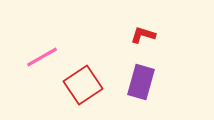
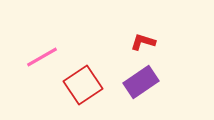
red L-shape: moved 7 px down
purple rectangle: rotated 40 degrees clockwise
